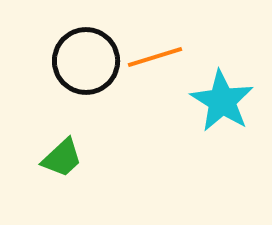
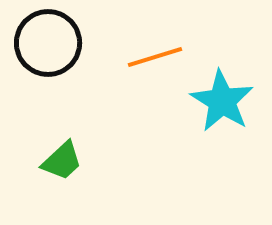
black circle: moved 38 px left, 18 px up
green trapezoid: moved 3 px down
